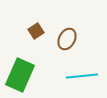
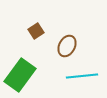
brown ellipse: moved 7 px down
green rectangle: rotated 12 degrees clockwise
